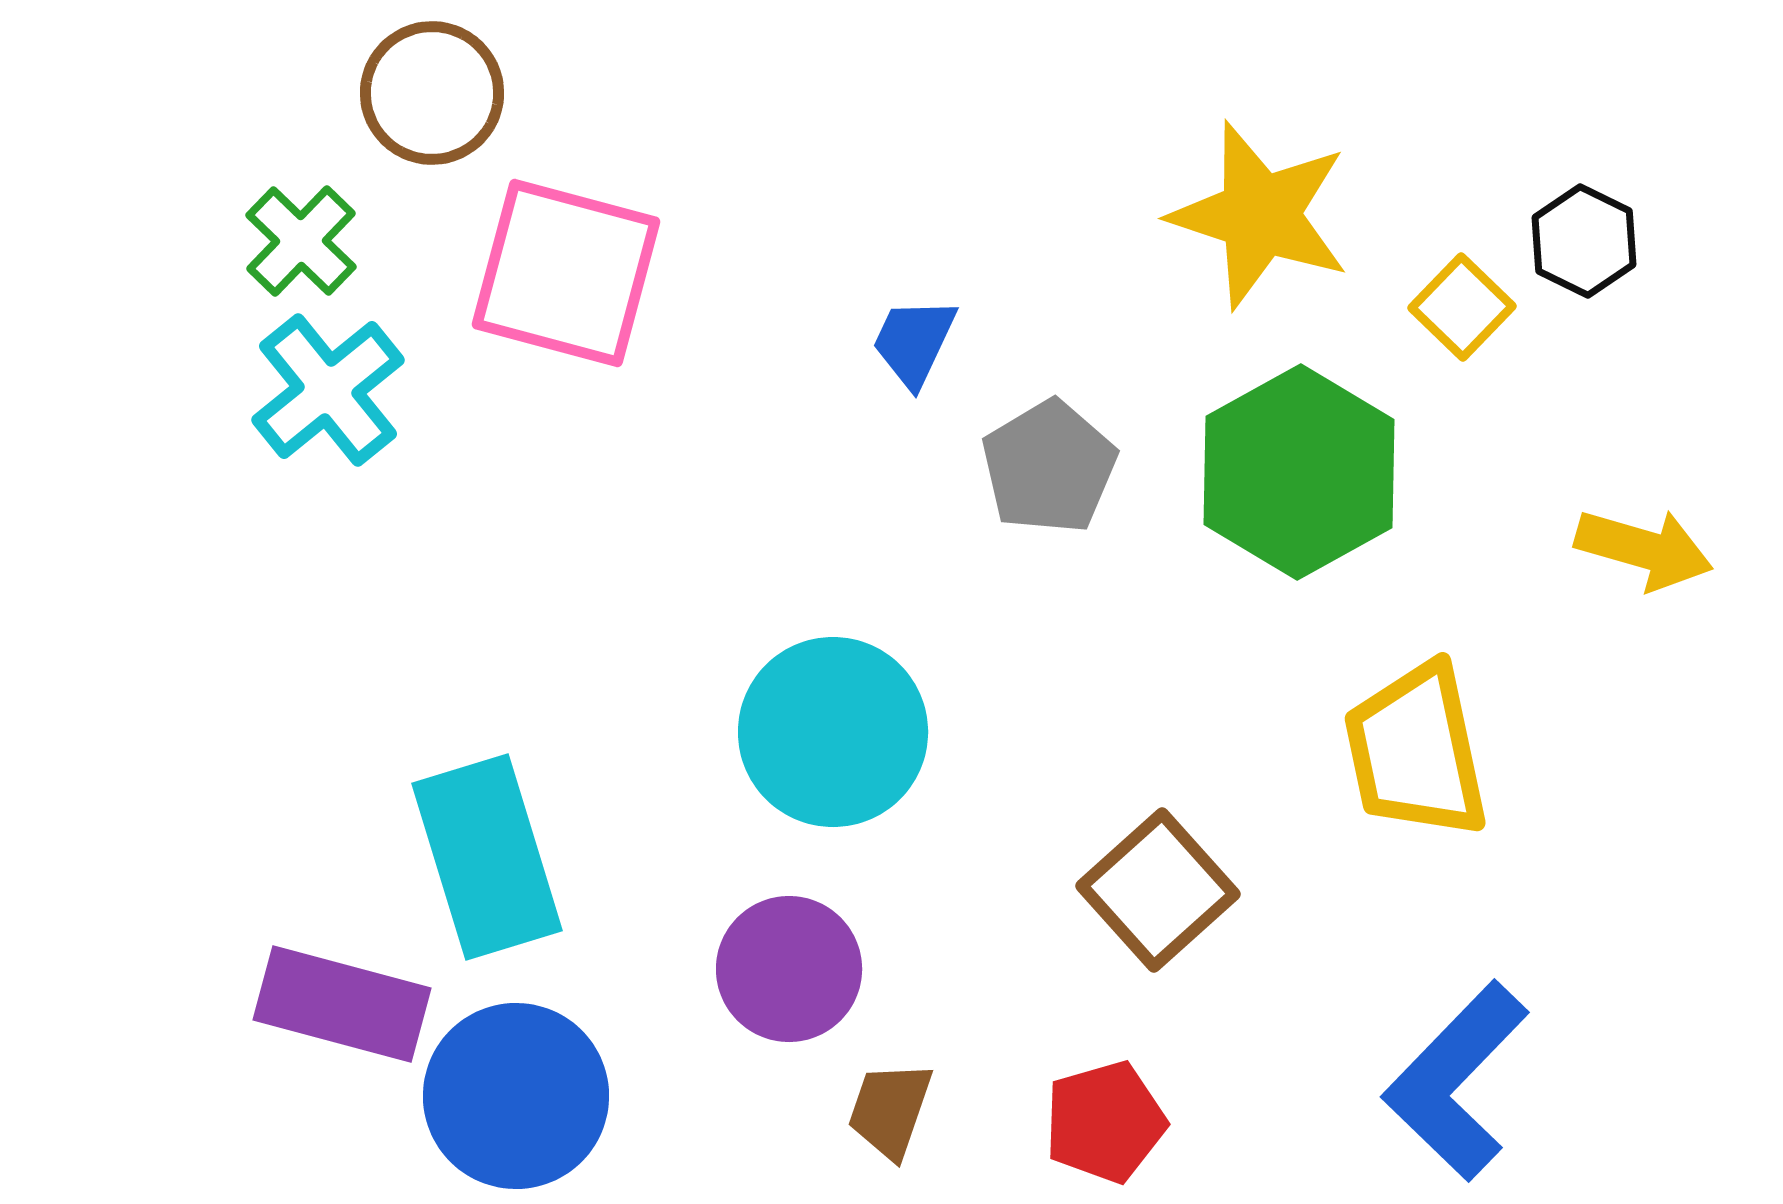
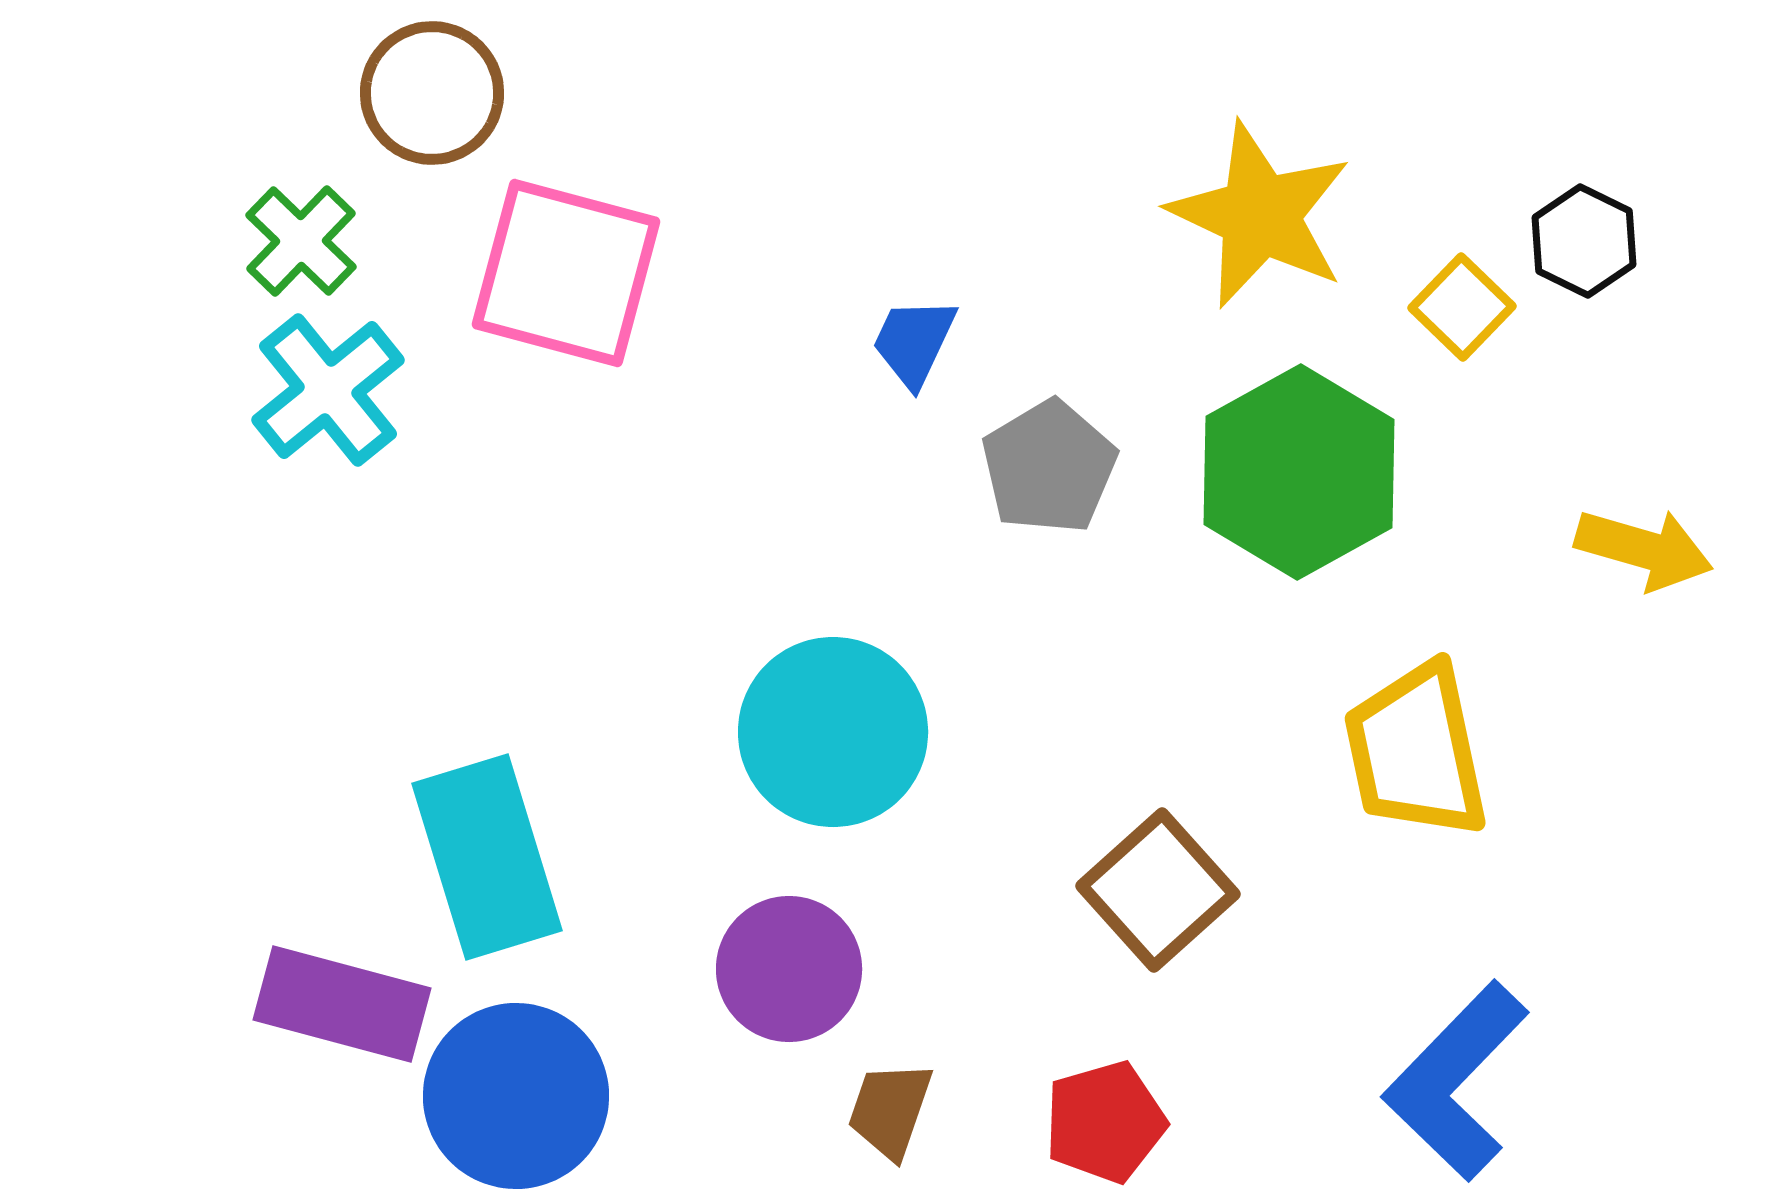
yellow star: rotated 7 degrees clockwise
